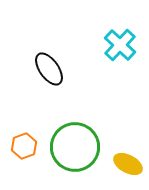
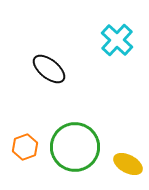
cyan cross: moved 3 px left, 5 px up
black ellipse: rotated 16 degrees counterclockwise
orange hexagon: moved 1 px right, 1 px down
